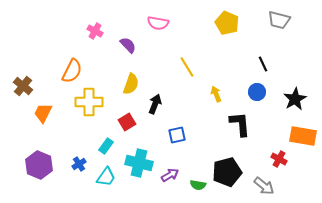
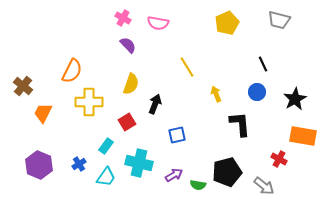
yellow pentagon: rotated 25 degrees clockwise
pink cross: moved 28 px right, 13 px up
purple arrow: moved 4 px right
